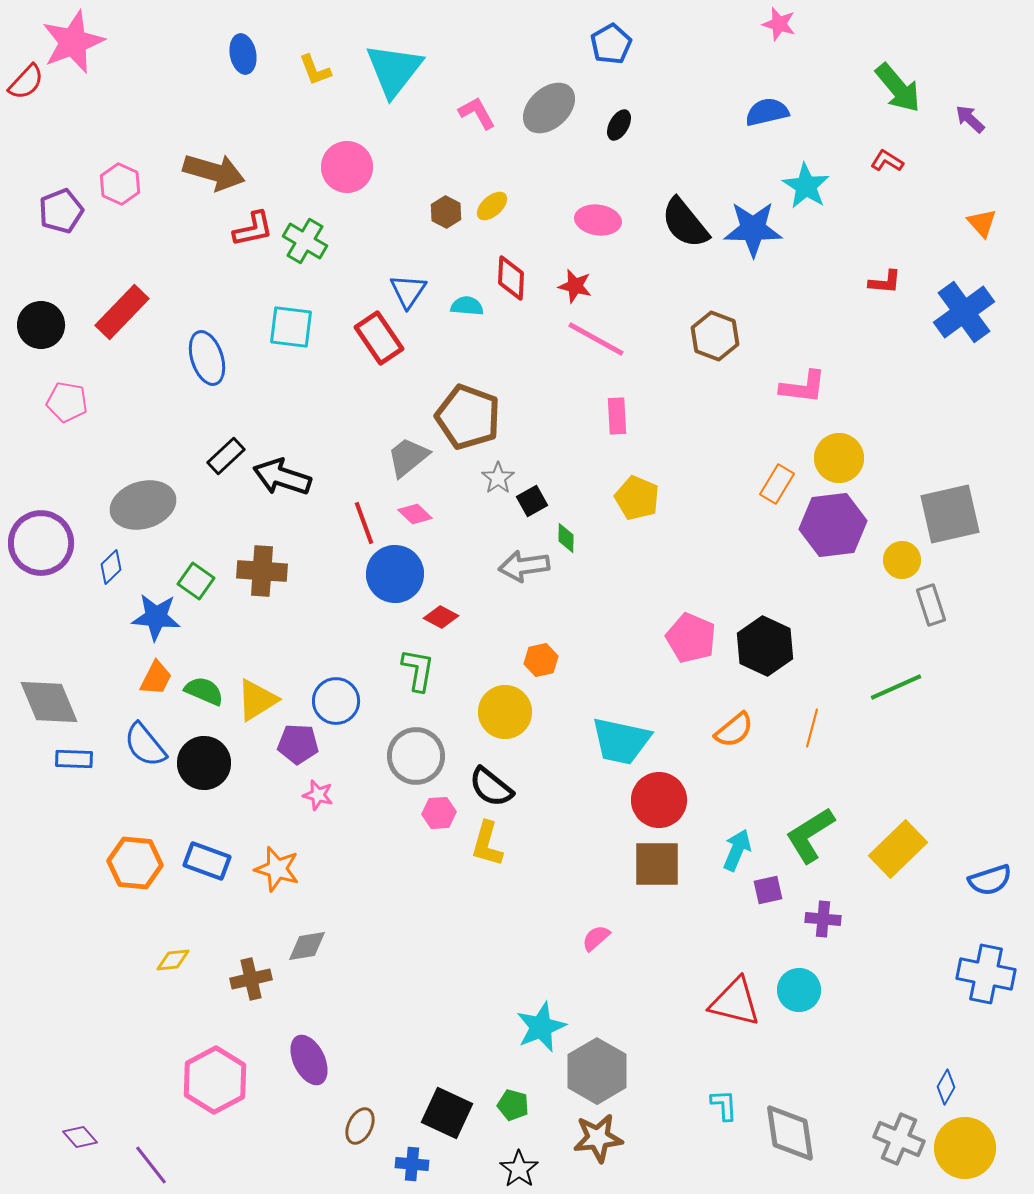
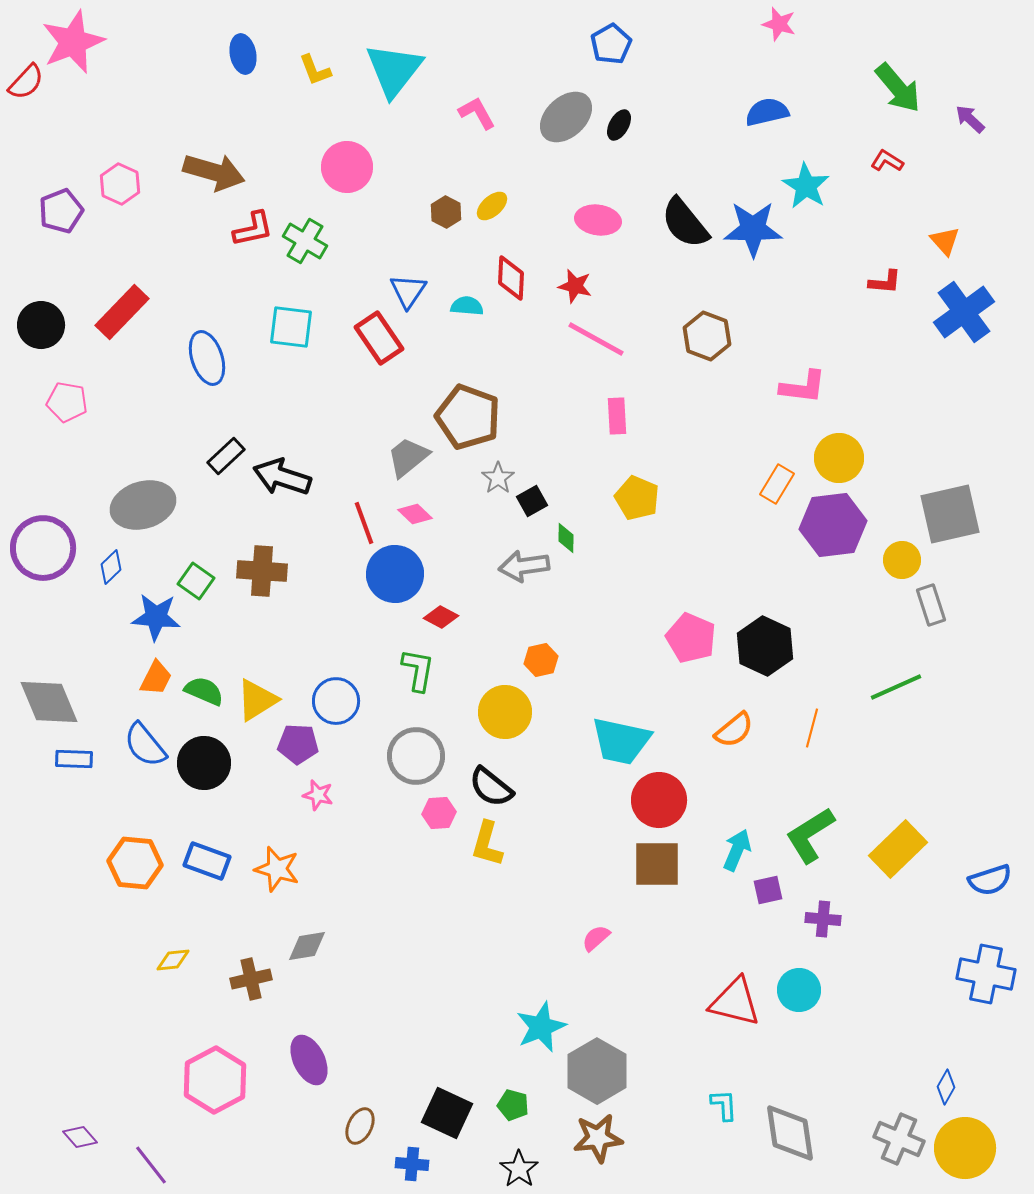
gray ellipse at (549, 108): moved 17 px right, 9 px down
orange triangle at (982, 223): moved 37 px left, 18 px down
brown hexagon at (715, 336): moved 8 px left
purple circle at (41, 543): moved 2 px right, 5 px down
